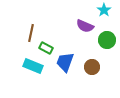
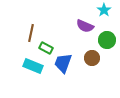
blue trapezoid: moved 2 px left, 1 px down
brown circle: moved 9 px up
